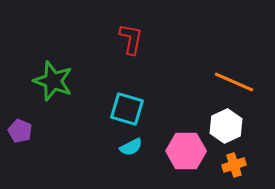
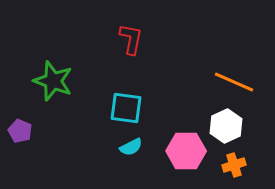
cyan square: moved 1 px left, 1 px up; rotated 8 degrees counterclockwise
